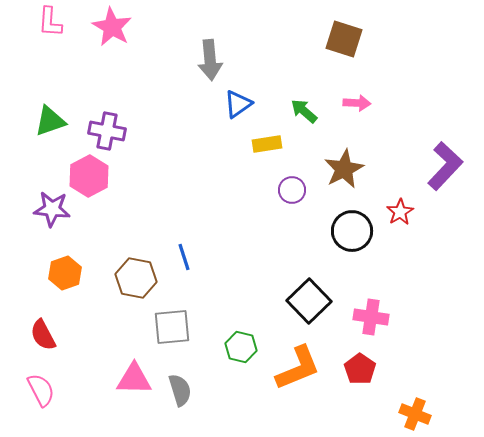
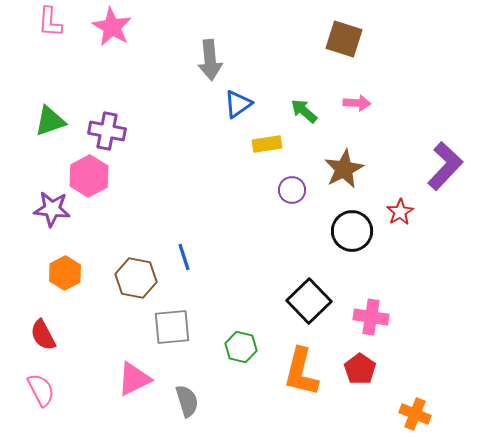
orange hexagon: rotated 8 degrees counterclockwise
orange L-shape: moved 3 px right, 4 px down; rotated 126 degrees clockwise
pink triangle: rotated 27 degrees counterclockwise
gray semicircle: moved 7 px right, 11 px down
